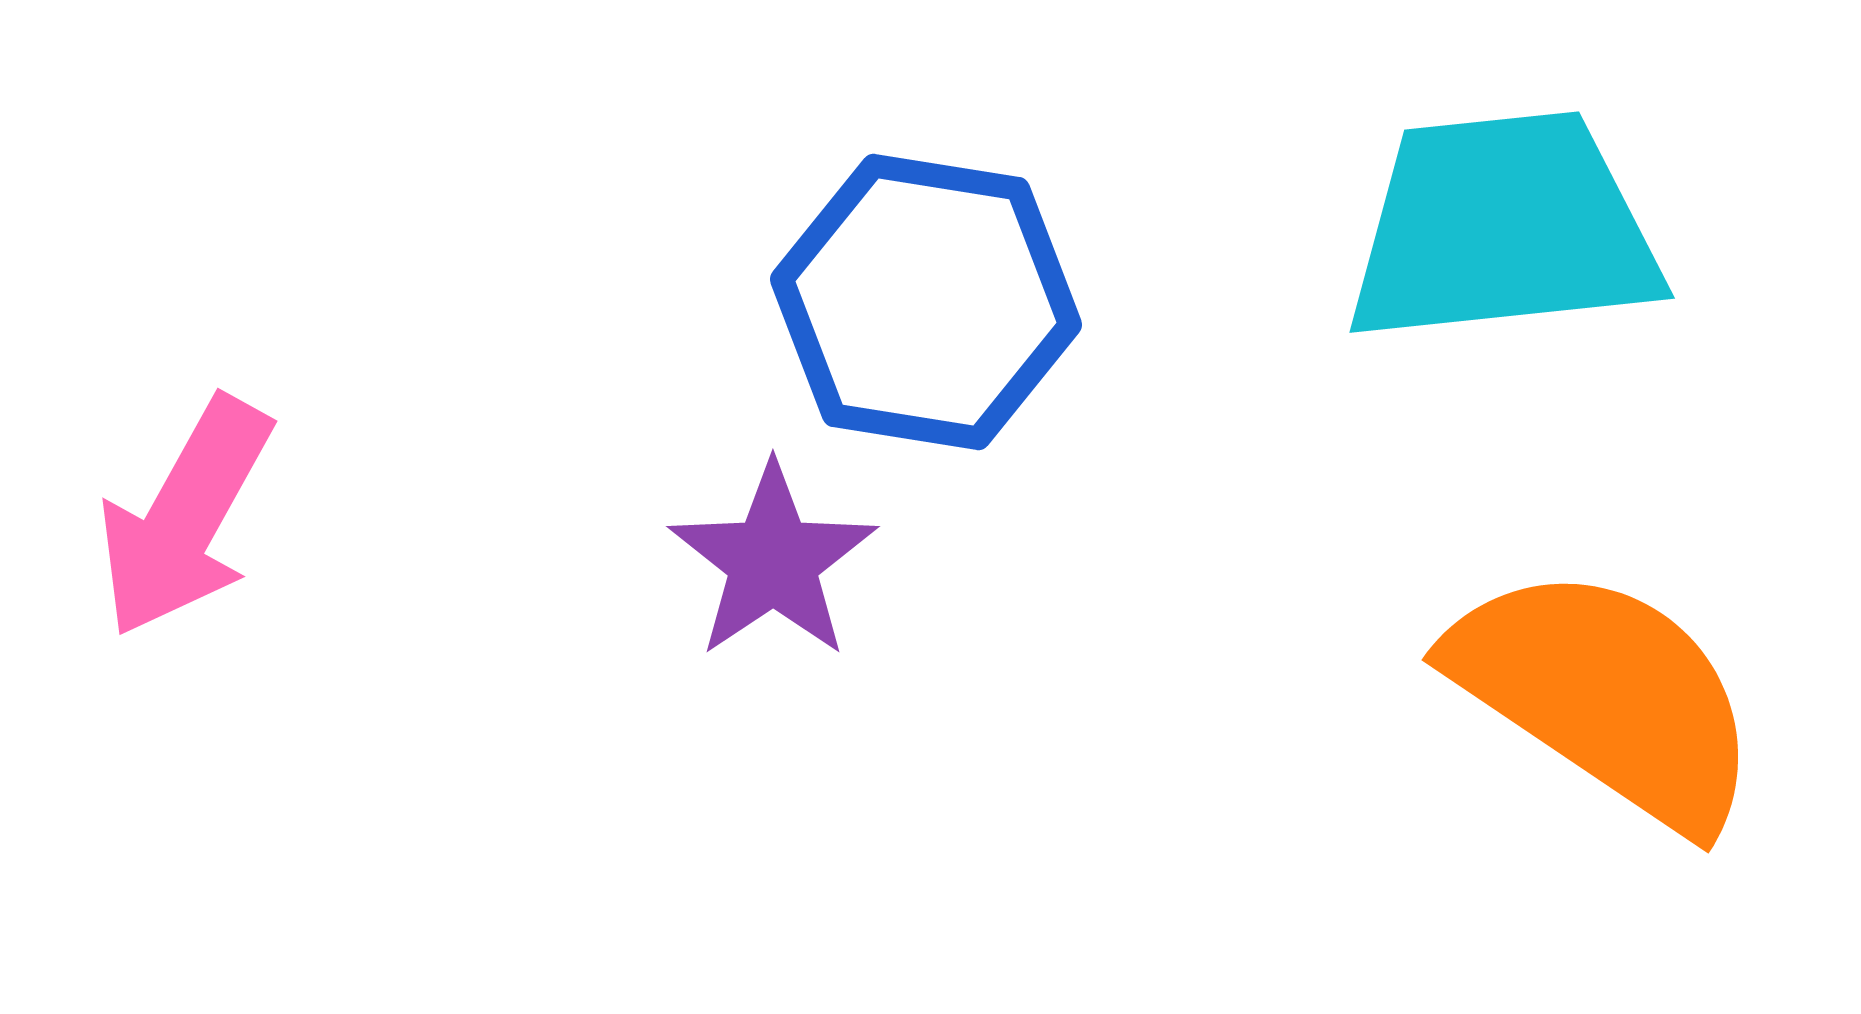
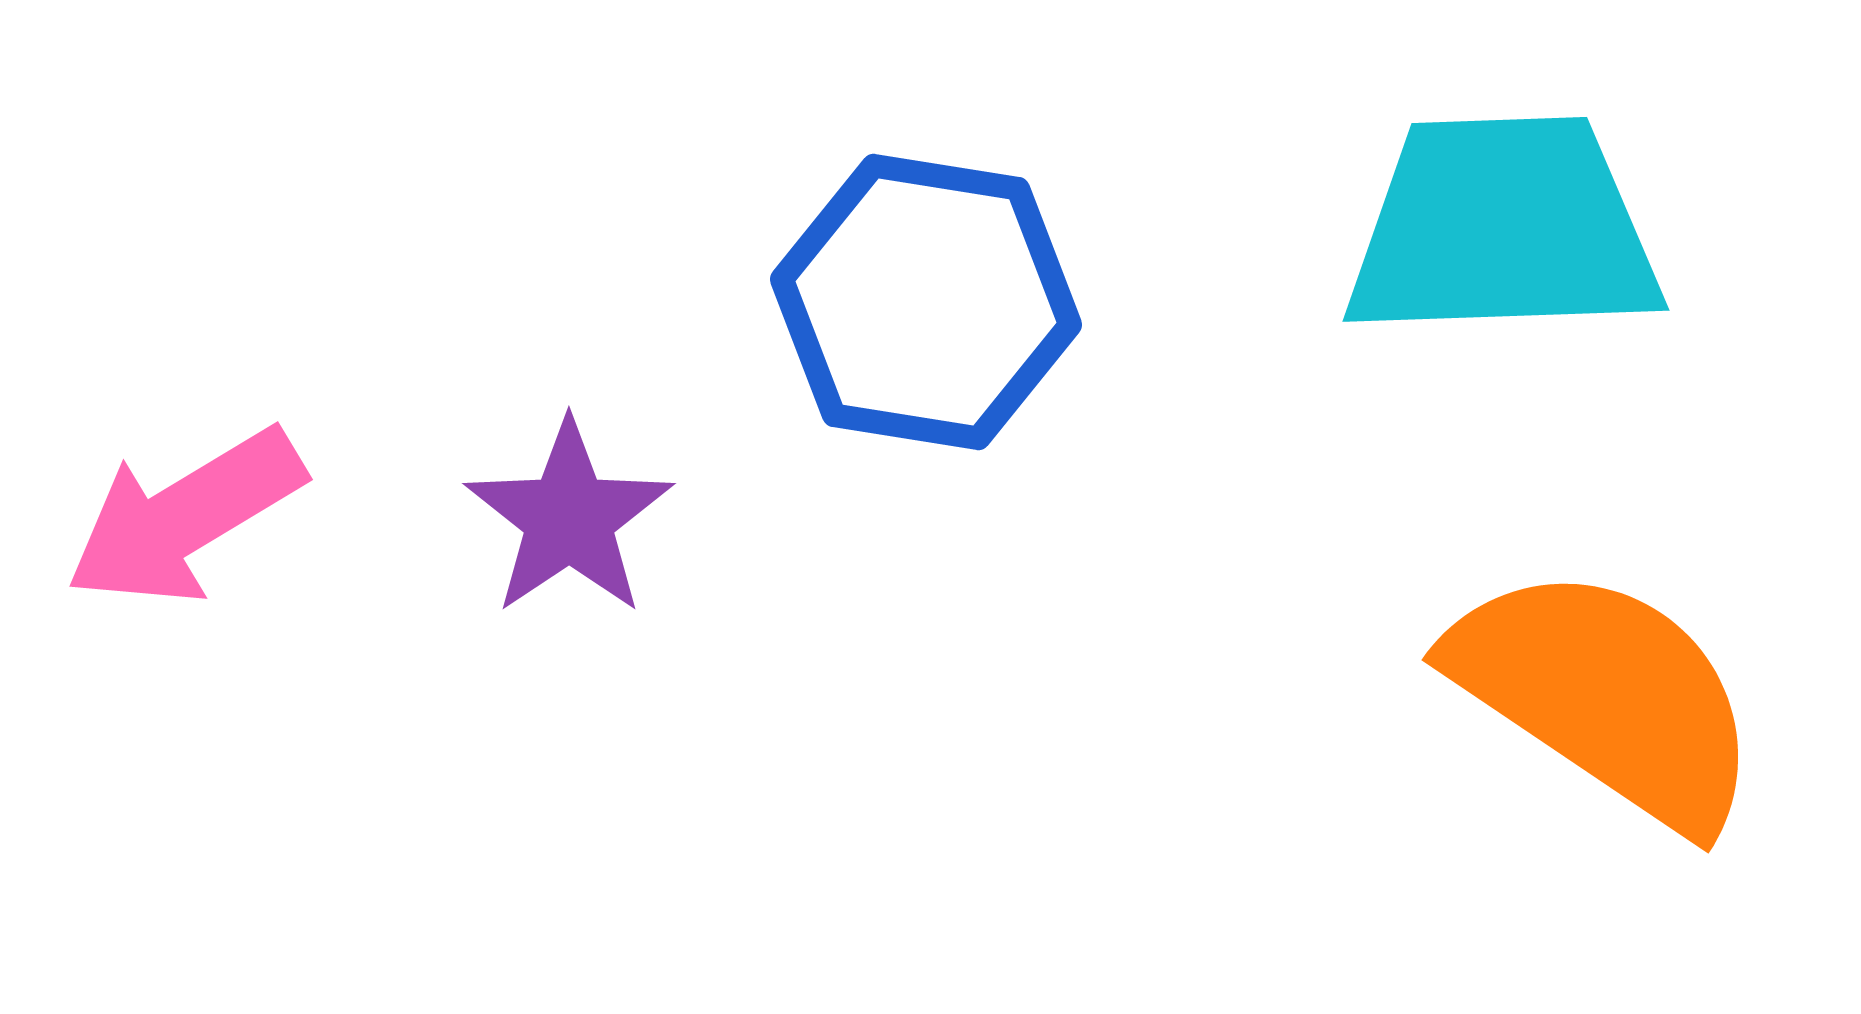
cyan trapezoid: rotated 4 degrees clockwise
pink arrow: rotated 30 degrees clockwise
purple star: moved 204 px left, 43 px up
